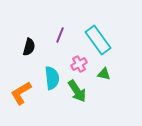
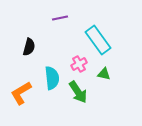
purple line: moved 17 px up; rotated 56 degrees clockwise
green arrow: moved 1 px right, 1 px down
